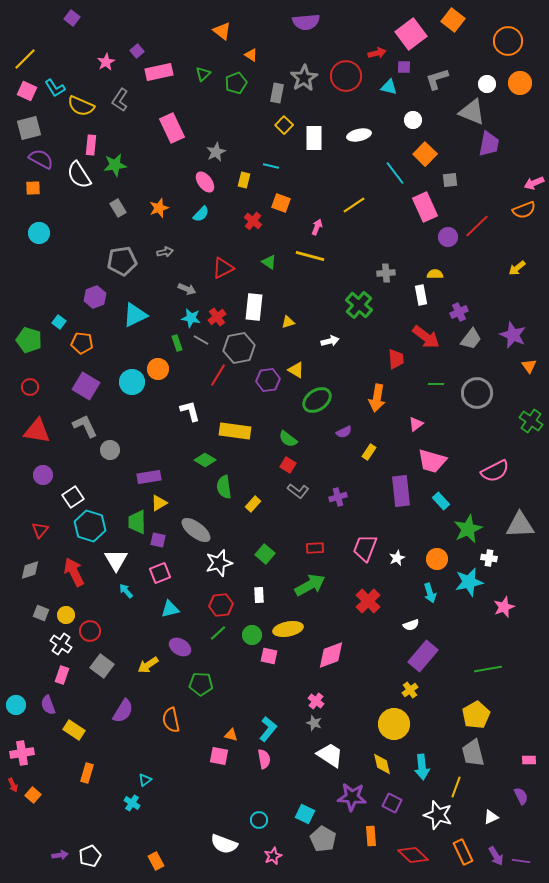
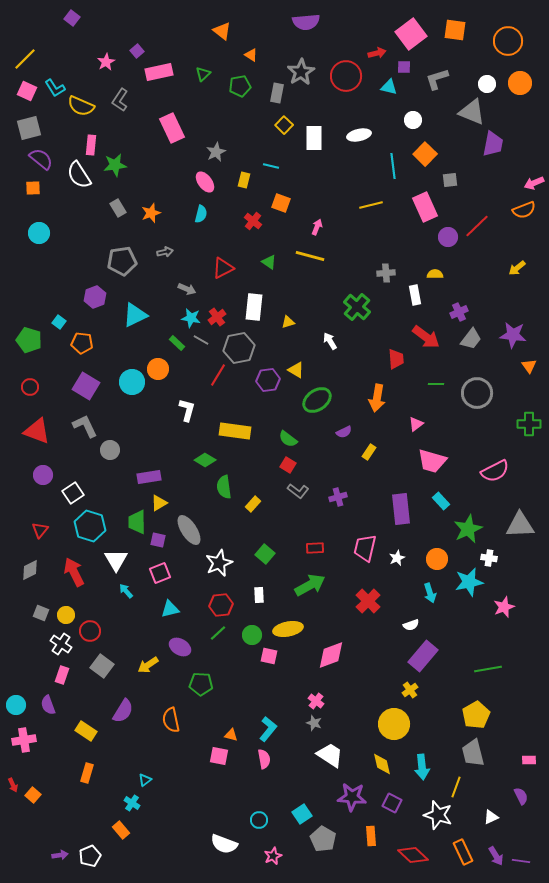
orange square at (453, 20): moved 2 px right, 10 px down; rotated 30 degrees counterclockwise
gray star at (304, 78): moved 3 px left, 6 px up
green pentagon at (236, 83): moved 4 px right, 3 px down; rotated 10 degrees clockwise
purple trapezoid at (489, 144): moved 4 px right
purple semicircle at (41, 159): rotated 10 degrees clockwise
cyan line at (395, 173): moved 2 px left, 7 px up; rotated 30 degrees clockwise
yellow line at (354, 205): moved 17 px right; rotated 20 degrees clockwise
orange star at (159, 208): moved 8 px left, 5 px down
cyan semicircle at (201, 214): rotated 30 degrees counterclockwise
white rectangle at (421, 295): moved 6 px left
green cross at (359, 305): moved 2 px left, 2 px down
purple star at (513, 335): rotated 16 degrees counterclockwise
white arrow at (330, 341): rotated 108 degrees counterclockwise
green rectangle at (177, 343): rotated 28 degrees counterclockwise
white L-shape at (190, 411): moved 3 px left, 1 px up; rotated 30 degrees clockwise
green cross at (531, 421): moved 2 px left, 3 px down; rotated 35 degrees counterclockwise
red triangle at (37, 431): rotated 12 degrees clockwise
purple rectangle at (401, 491): moved 18 px down
white square at (73, 497): moved 4 px up
gray ellipse at (196, 530): moved 7 px left; rotated 20 degrees clockwise
pink trapezoid at (365, 548): rotated 8 degrees counterclockwise
white star at (219, 563): rotated 8 degrees counterclockwise
gray diamond at (30, 570): rotated 10 degrees counterclockwise
yellow rectangle at (74, 730): moved 12 px right, 1 px down
pink cross at (22, 753): moved 2 px right, 13 px up
cyan square at (305, 814): moved 3 px left; rotated 30 degrees clockwise
orange rectangle at (156, 861): moved 35 px left, 31 px up; rotated 12 degrees counterclockwise
